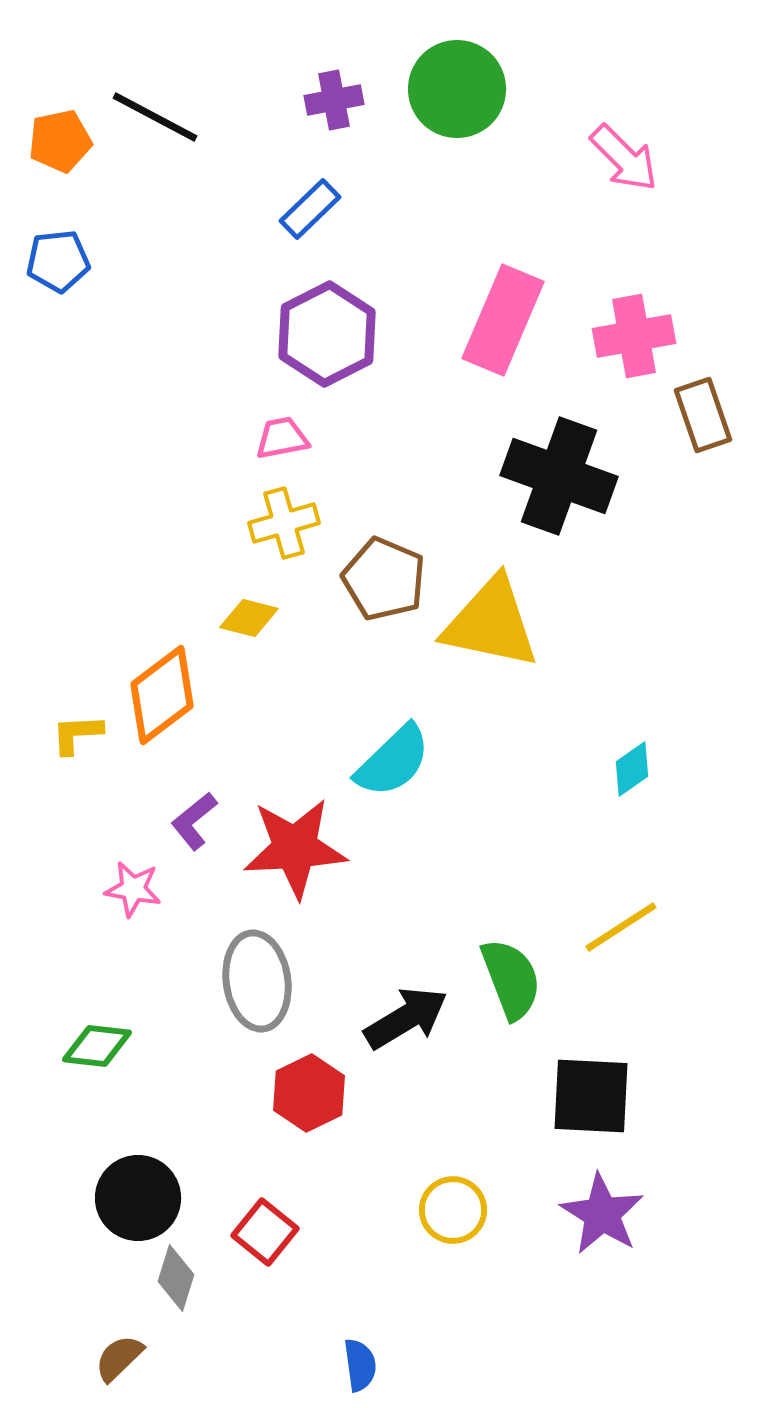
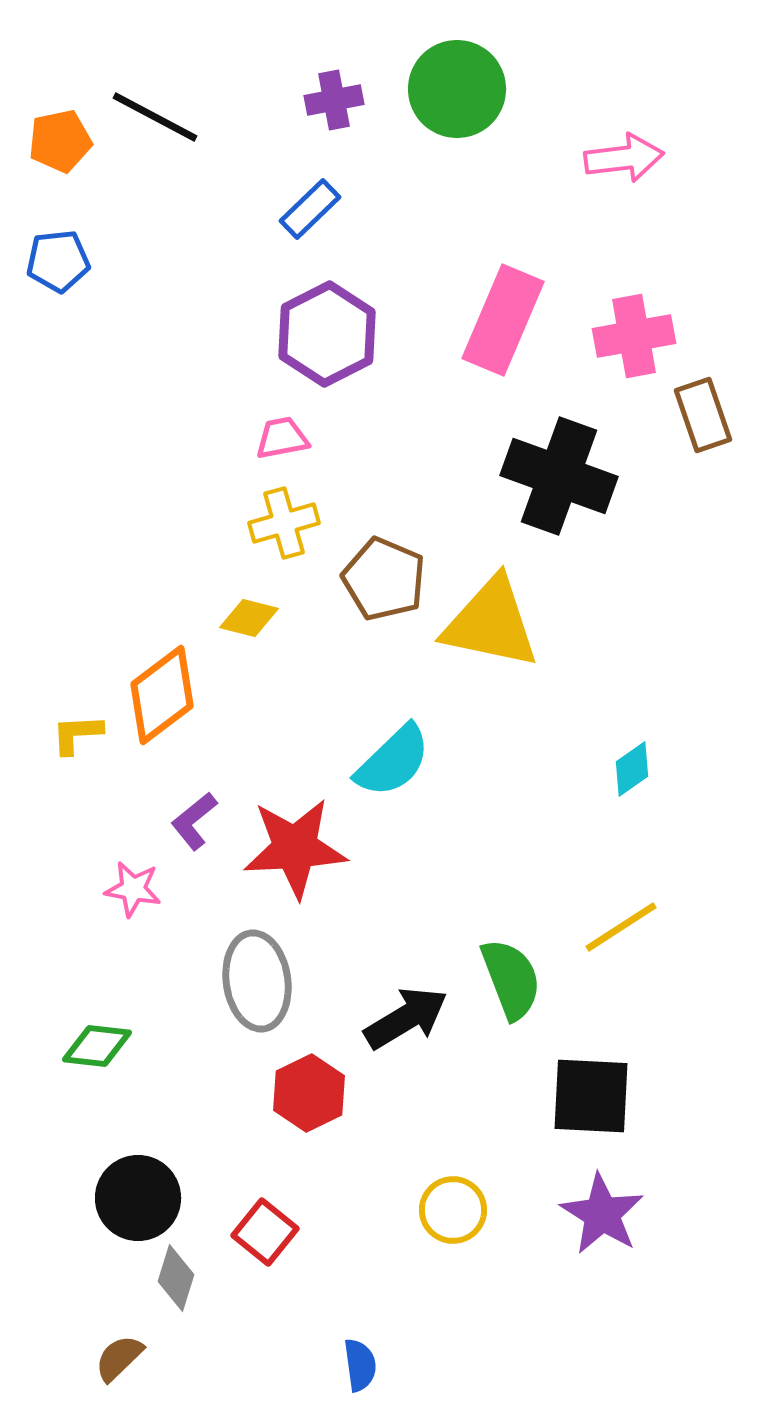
pink arrow: rotated 52 degrees counterclockwise
